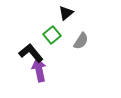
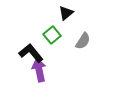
gray semicircle: moved 2 px right
